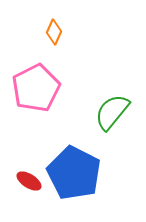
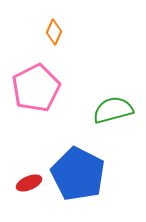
green semicircle: moved 1 px right, 2 px up; rotated 36 degrees clockwise
blue pentagon: moved 4 px right, 1 px down
red ellipse: moved 2 px down; rotated 55 degrees counterclockwise
